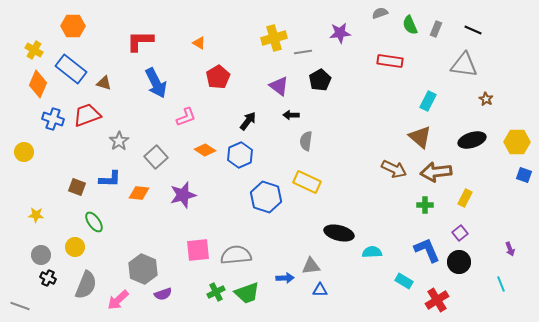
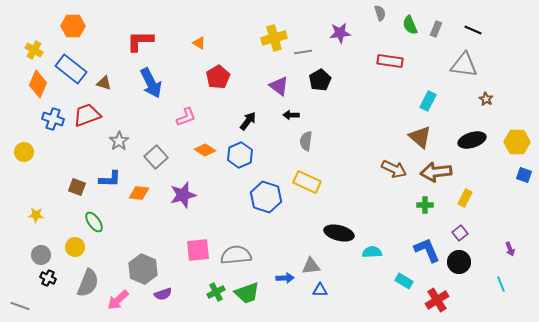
gray semicircle at (380, 13): rotated 91 degrees clockwise
blue arrow at (156, 83): moved 5 px left
gray semicircle at (86, 285): moved 2 px right, 2 px up
